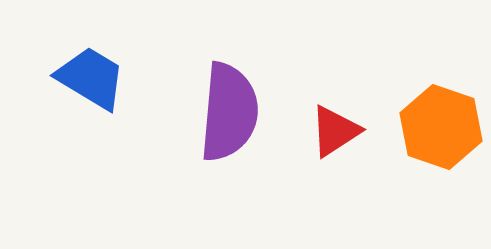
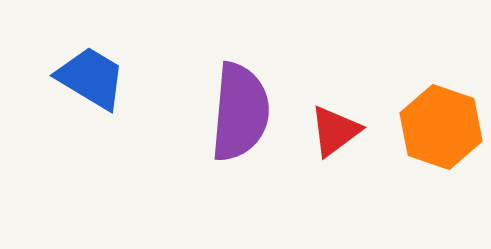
purple semicircle: moved 11 px right
red triangle: rotated 4 degrees counterclockwise
